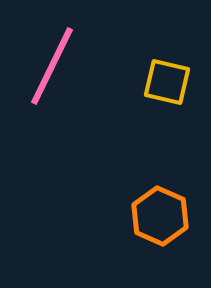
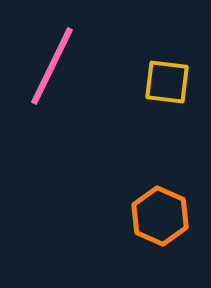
yellow square: rotated 6 degrees counterclockwise
